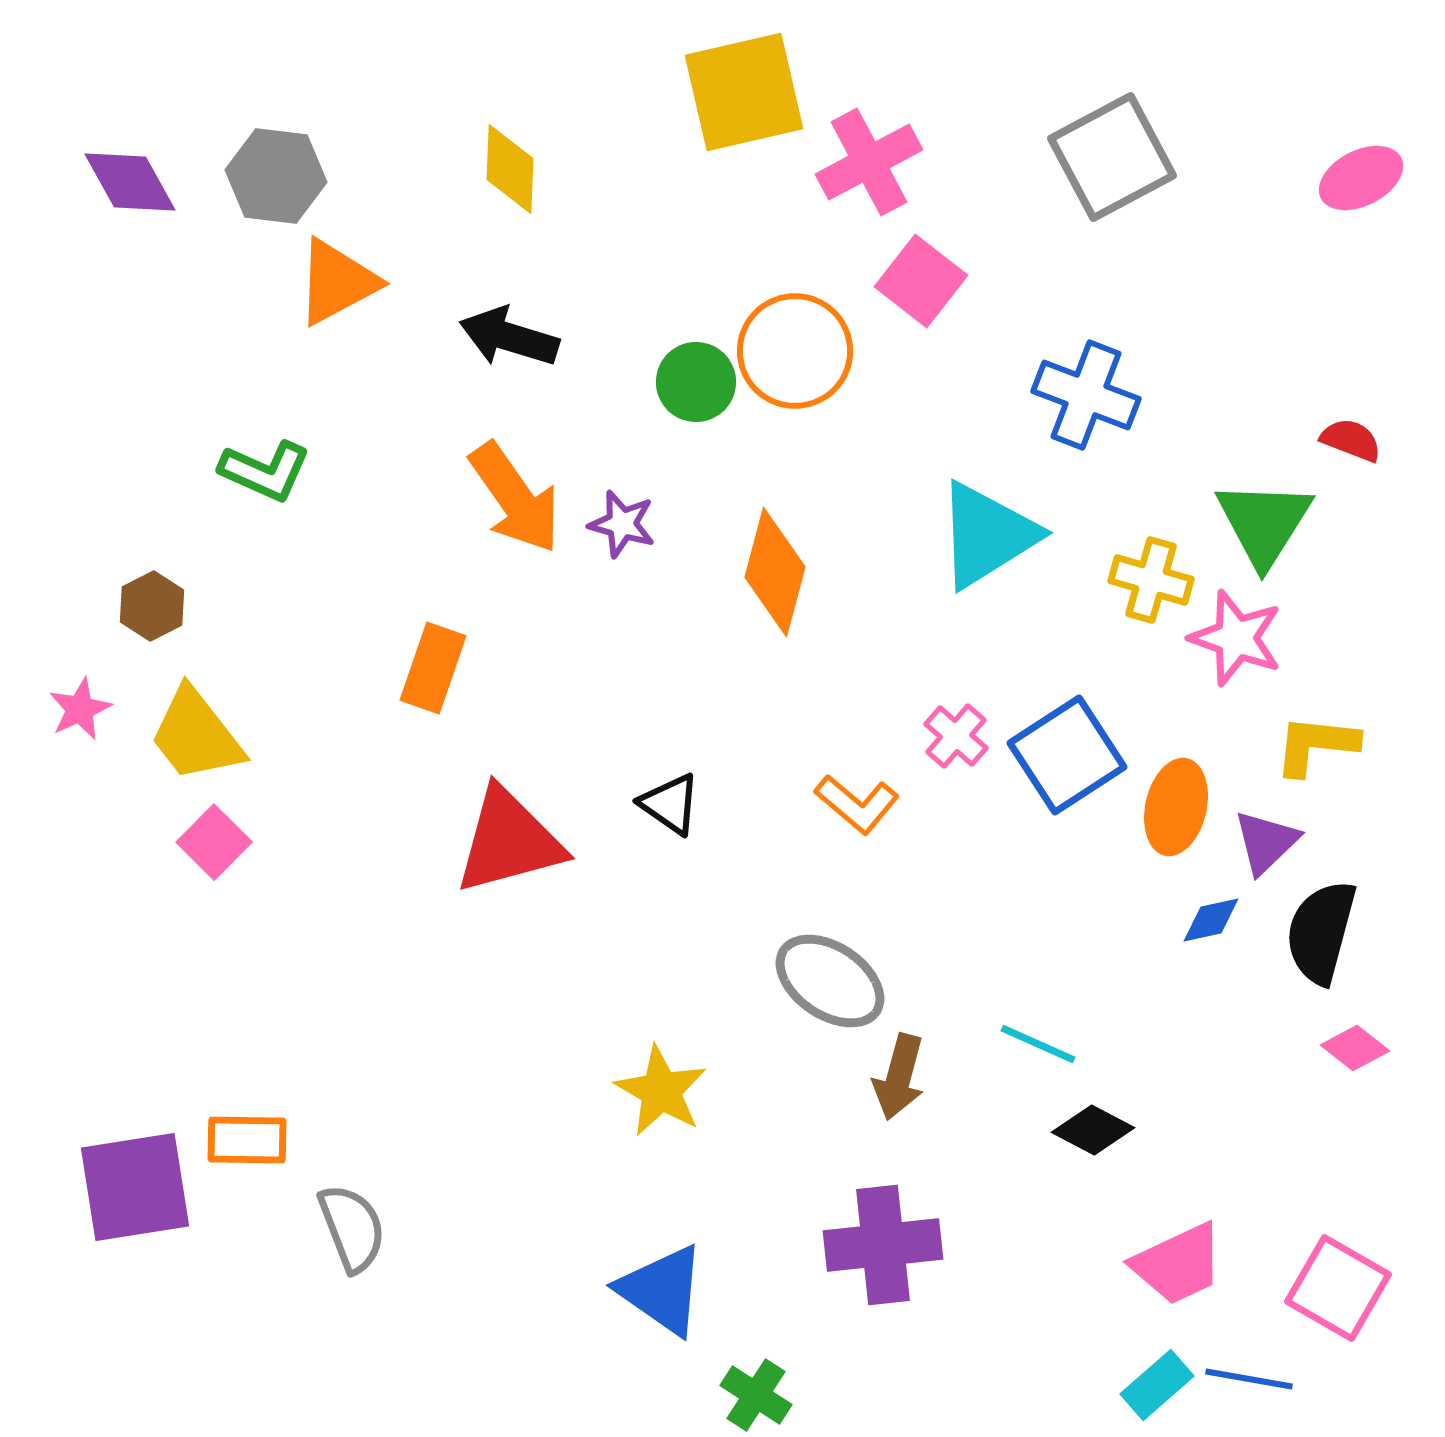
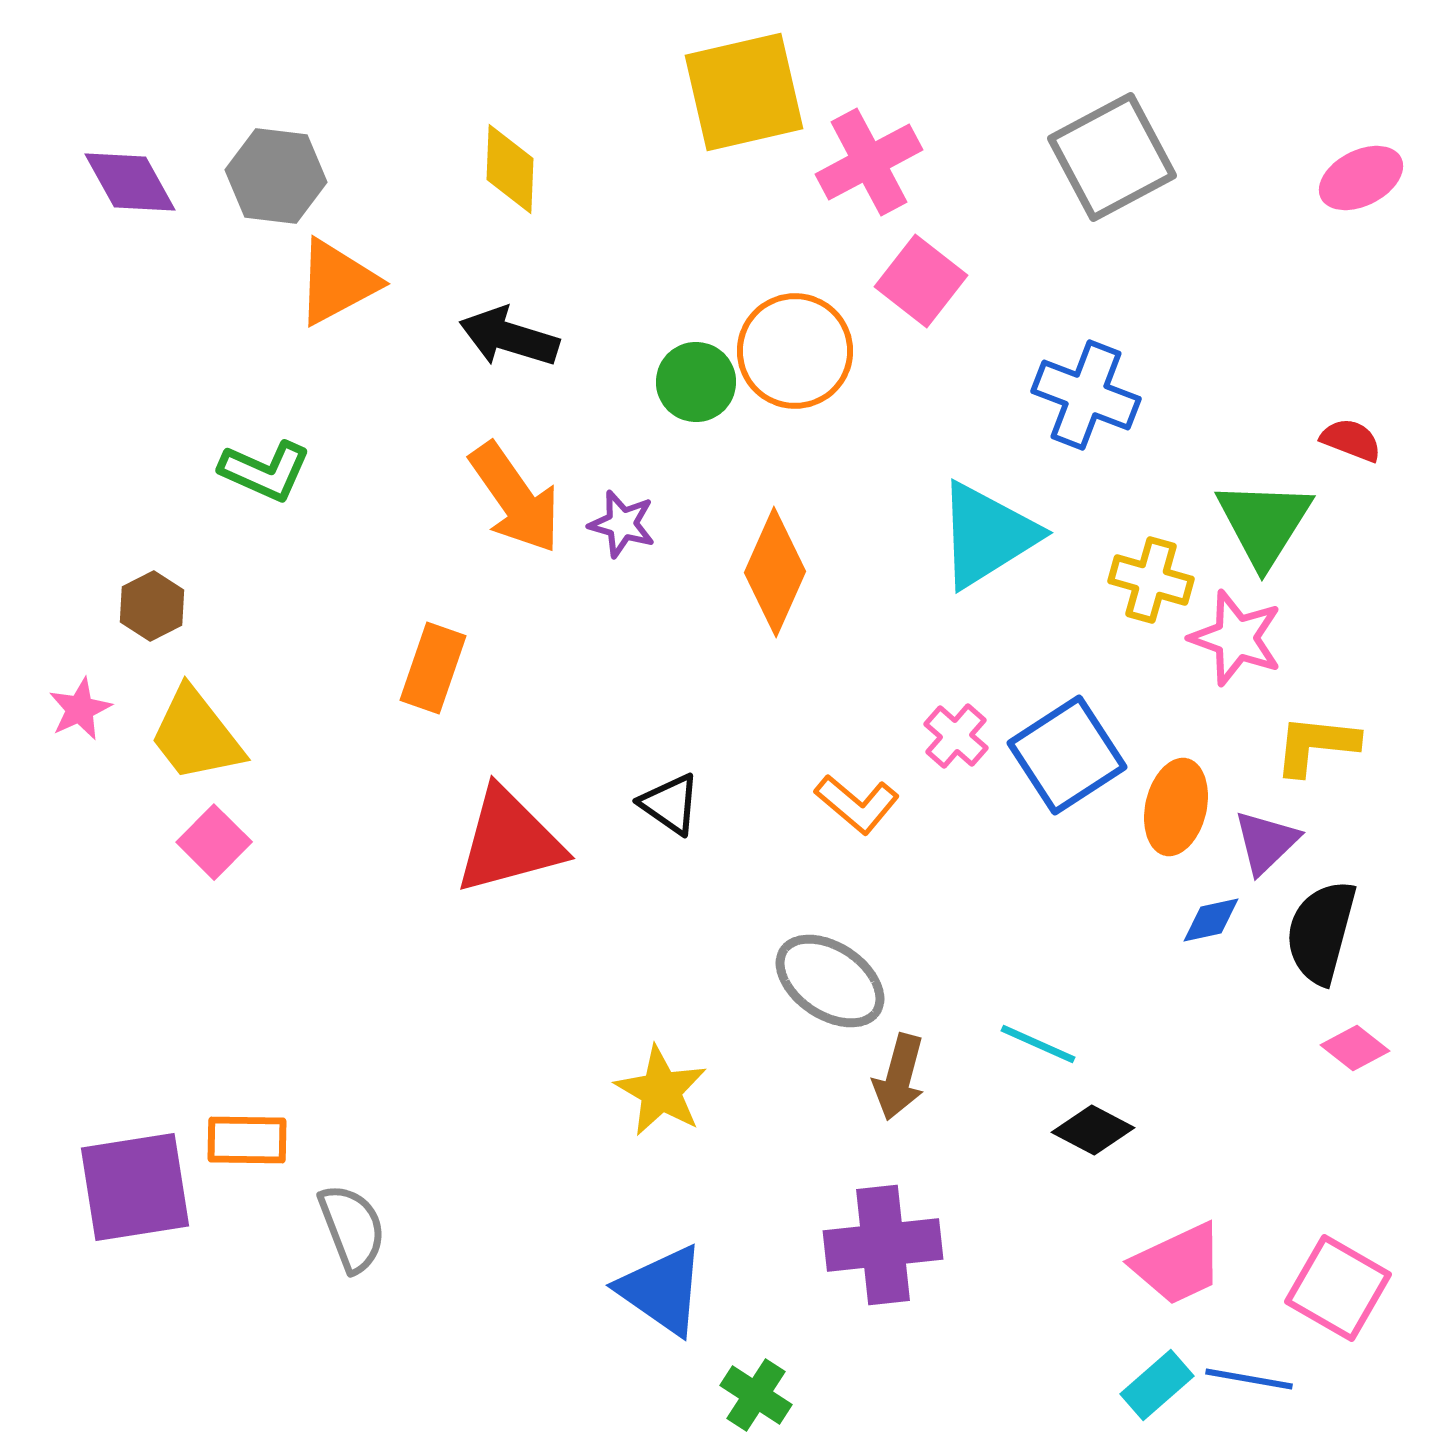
orange diamond at (775, 572): rotated 9 degrees clockwise
